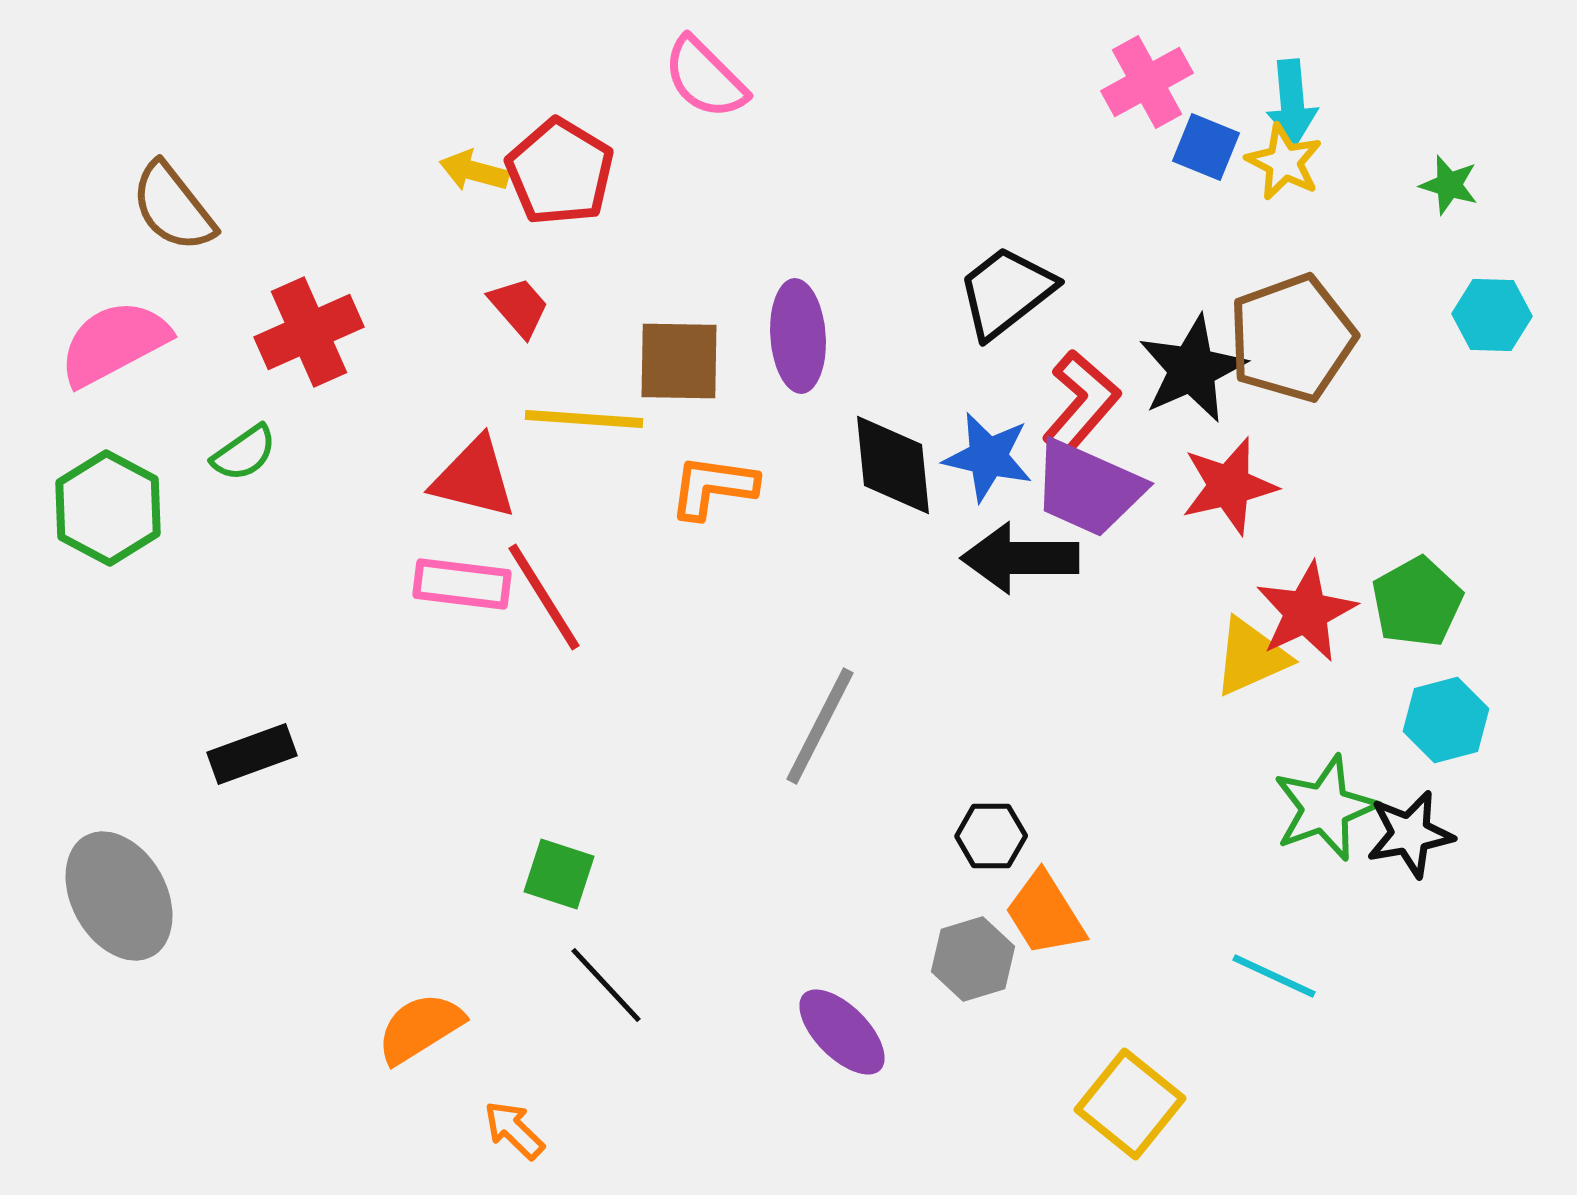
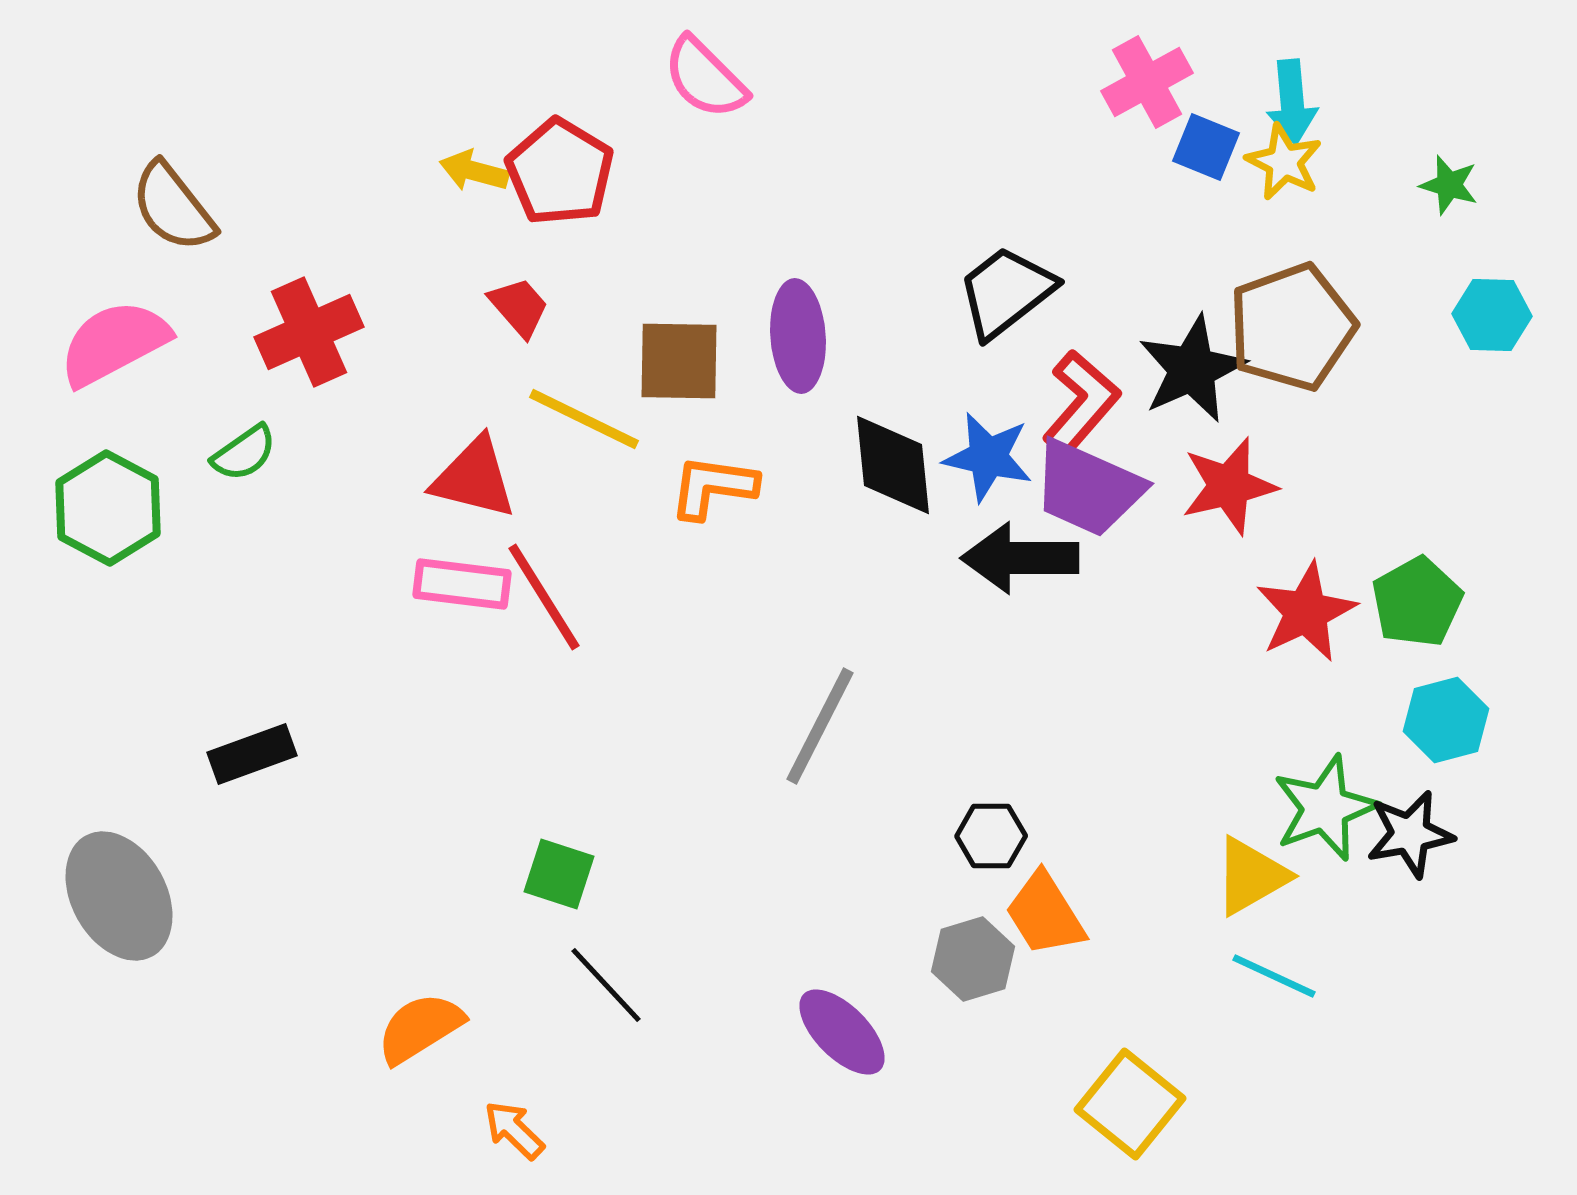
brown pentagon at (1292, 338): moved 11 px up
yellow line at (584, 419): rotated 22 degrees clockwise
yellow triangle at (1251, 657): moved 219 px down; rotated 6 degrees counterclockwise
